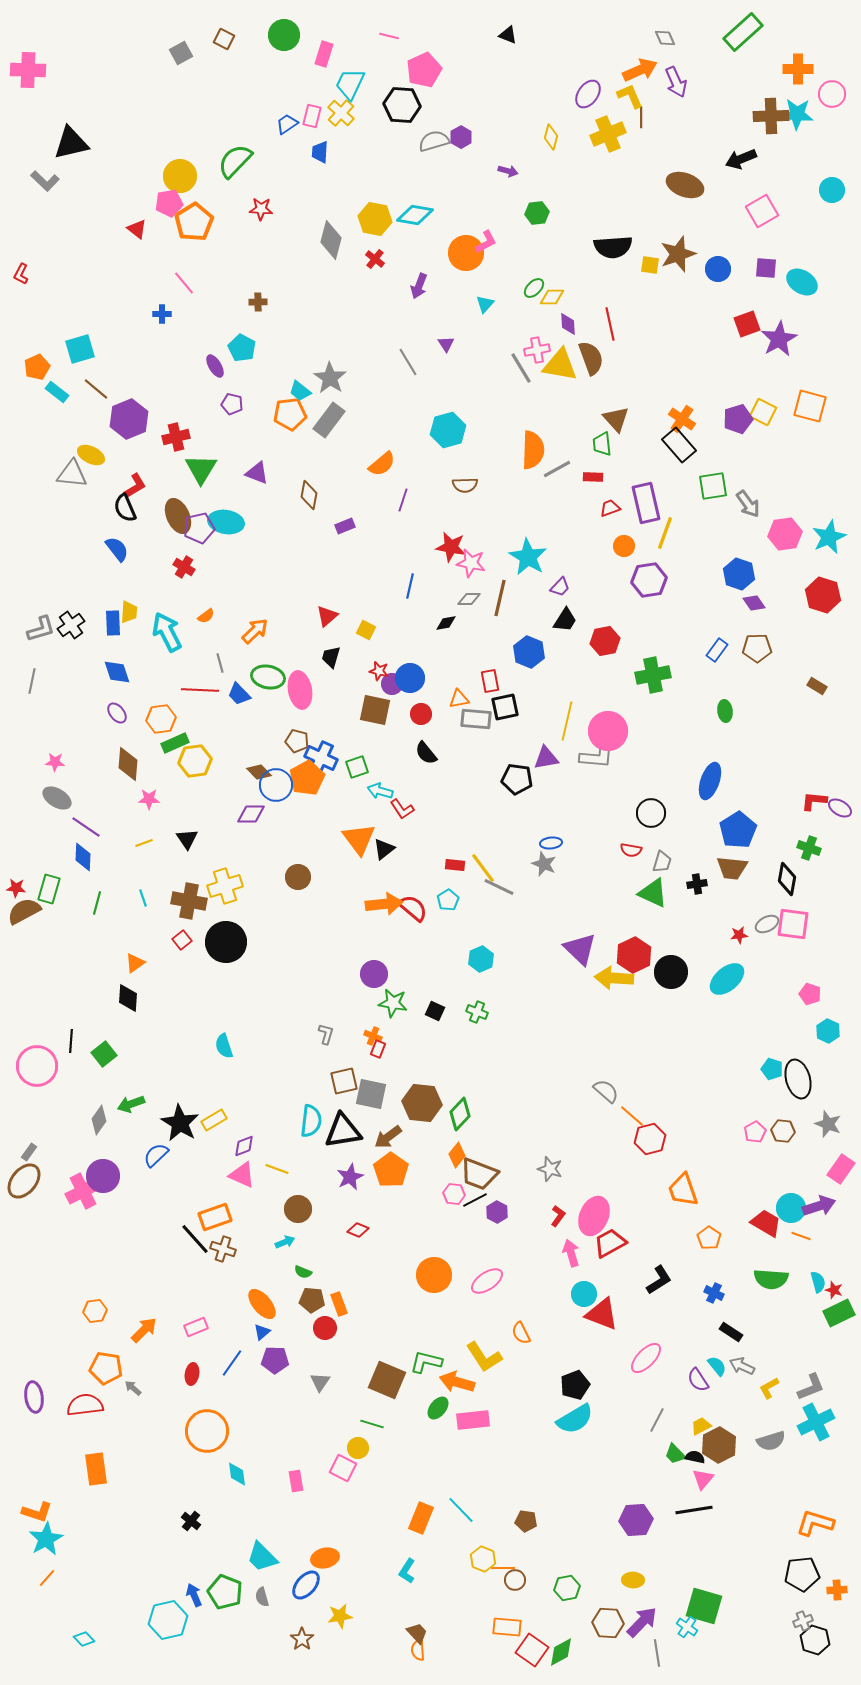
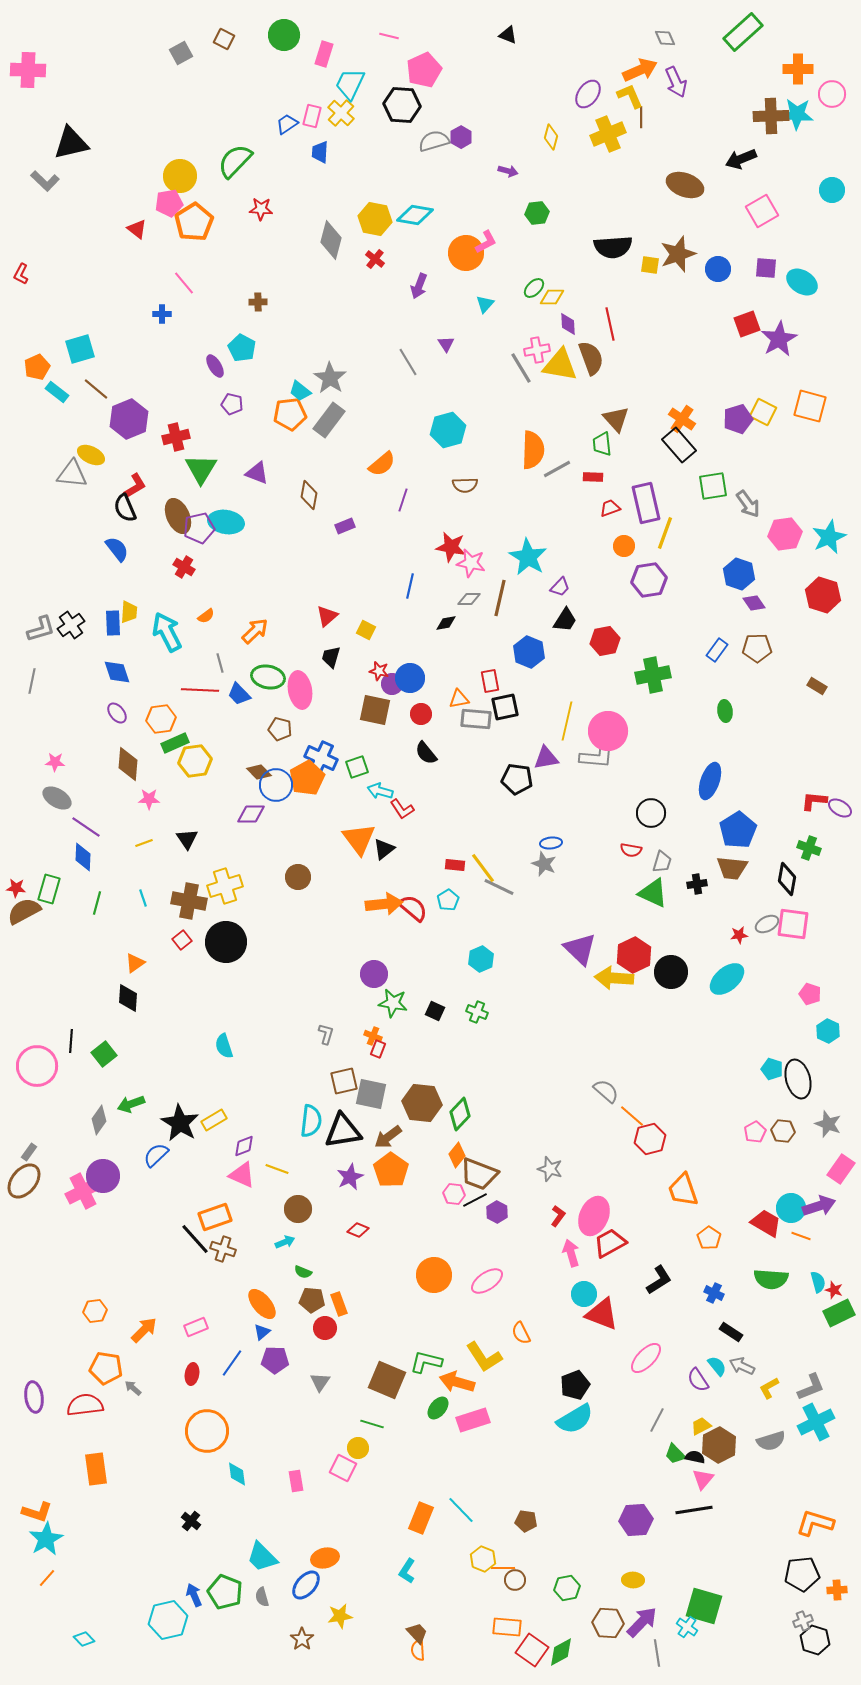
brown pentagon at (297, 741): moved 17 px left, 12 px up
pink rectangle at (473, 1420): rotated 12 degrees counterclockwise
